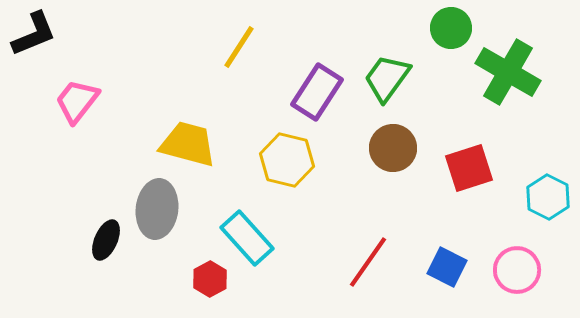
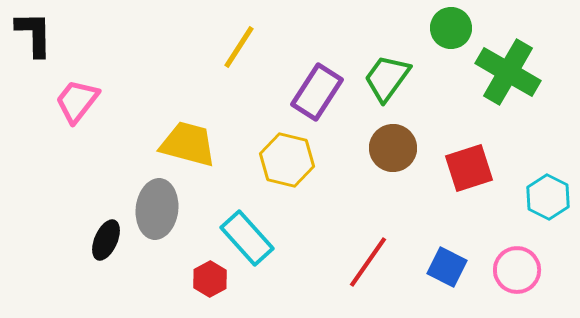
black L-shape: rotated 69 degrees counterclockwise
